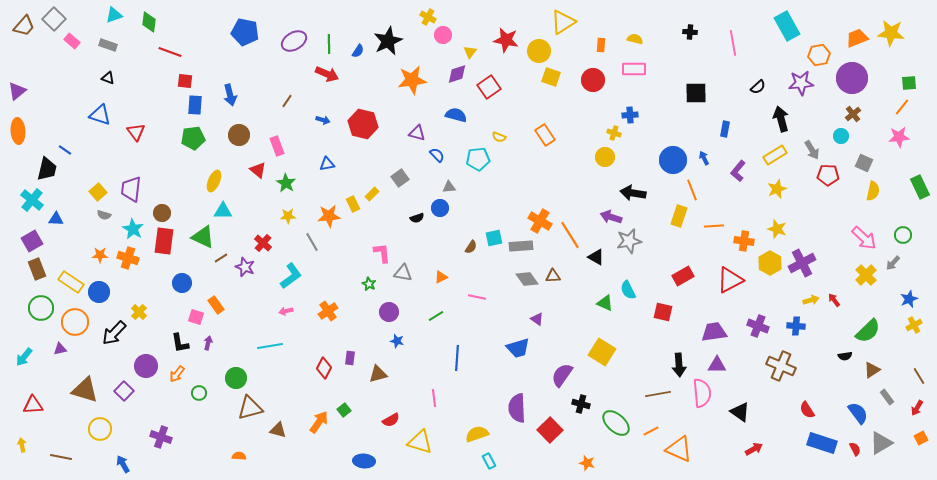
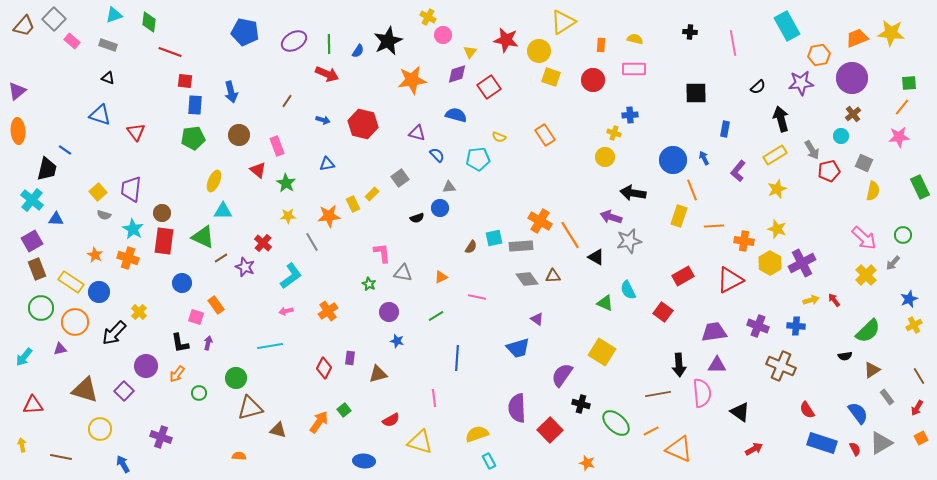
blue arrow at (230, 95): moved 1 px right, 3 px up
red pentagon at (828, 175): moved 1 px right, 4 px up; rotated 15 degrees counterclockwise
orange star at (100, 255): moved 5 px left; rotated 28 degrees clockwise
red square at (663, 312): rotated 24 degrees clockwise
